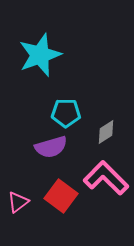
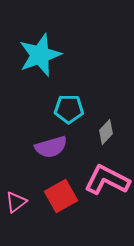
cyan pentagon: moved 3 px right, 4 px up
gray diamond: rotated 15 degrees counterclockwise
pink L-shape: moved 1 px right, 2 px down; rotated 18 degrees counterclockwise
red square: rotated 24 degrees clockwise
pink triangle: moved 2 px left
